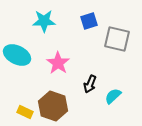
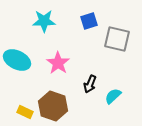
cyan ellipse: moved 5 px down
